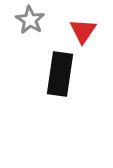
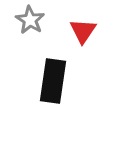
black rectangle: moved 7 px left, 7 px down
